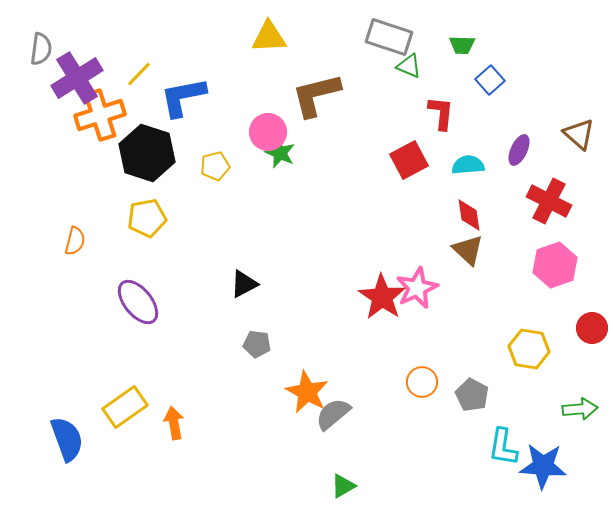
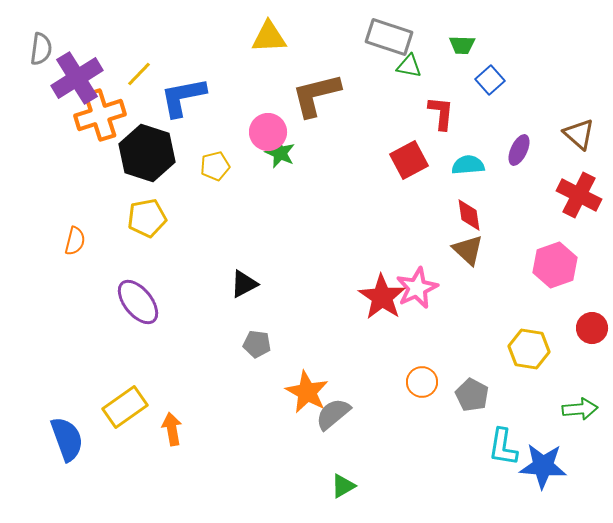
green triangle at (409, 66): rotated 12 degrees counterclockwise
red cross at (549, 201): moved 30 px right, 6 px up
orange arrow at (174, 423): moved 2 px left, 6 px down
